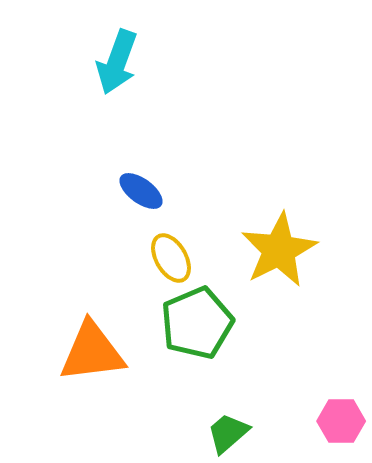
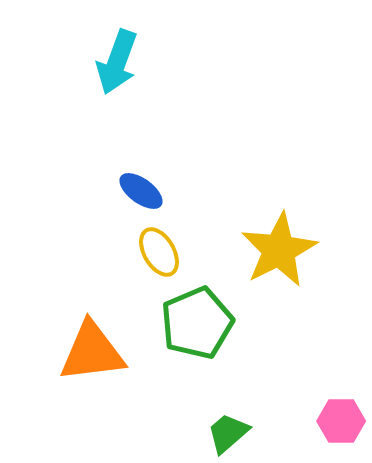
yellow ellipse: moved 12 px left, 6 px up
